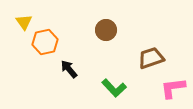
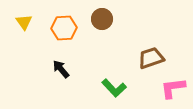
brown circle: moved 4 px left, 11 px up
orange hexagon: moved 19 px right, 14 px up; rotated 10 degrees clockwise
black arrow: moved 8 px left
